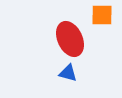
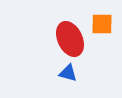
orange square: moved 9 px down
